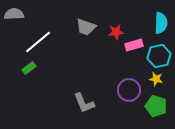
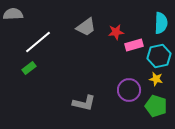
gray semicircle: moved 1 px left
gray trapezoid: rotated 55 degrees counterclockwise
gray L-shape: rotated 55 degrees counterclockwise
